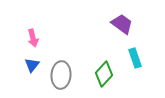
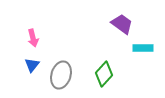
cyan rectangle: moved 8 px right, 10 px up; rotated 72 degrees counterclockwise
gray ellipse: rotated 12 degrees clockwise
